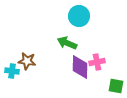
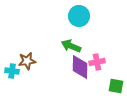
green arrow: moved 4 px right, 3 px down
brown star: rotated 18 degrees counterclockwise
